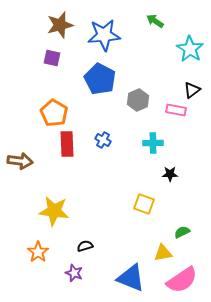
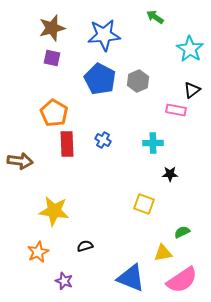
green arrow: moved 4 px up
brown star: moved 8 px left, 3 px down
gray hexagon: moved 19 px up
orange star: rotated 10 degrees clockwise
purple star: moved 10 px left, 8 px down
